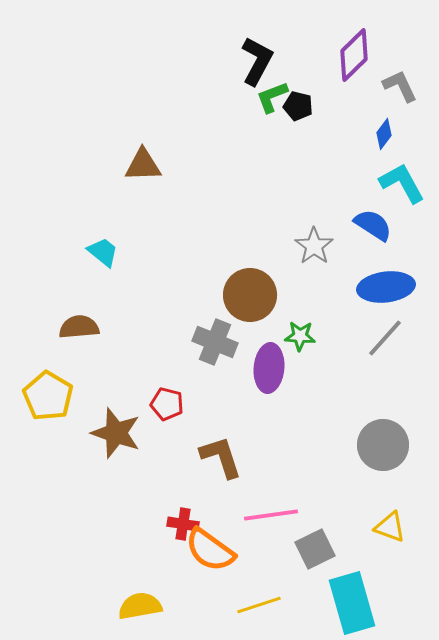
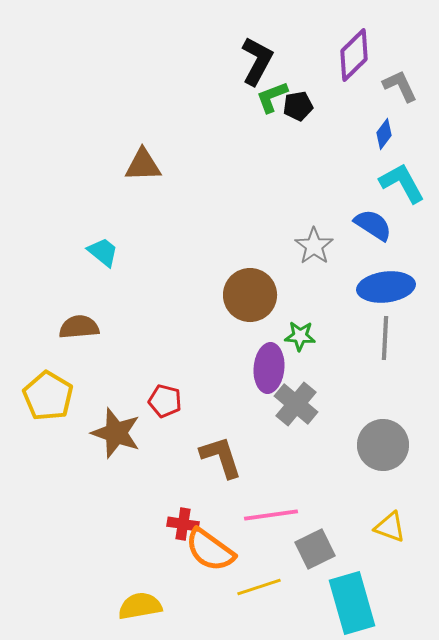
black pentagon: rotated 24 degrees counterclockwise
gray line: rotated 39 degrees counterclockwise
gray cross: moved 81 px right, 62 px down; rotated 18 degrees clockwise
red pentagon: moved 2 px left, 3 px up
yellow line: moved 18 px up
